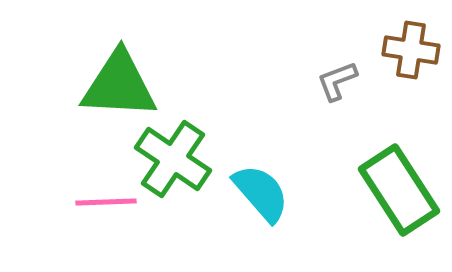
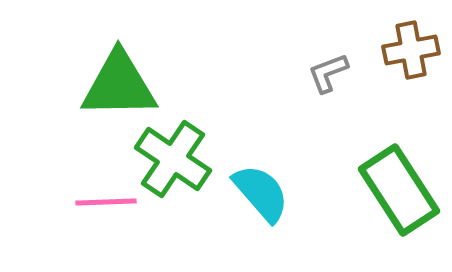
brown cross: rotated 20 degrees counterclockwise
gray L-shape: moved 9 px left, 8 px up
green triangle: rotated 4 degrees counterclockwise
